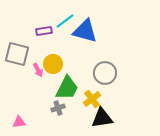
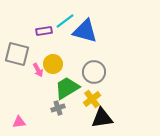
gray circle: moved 11 px left, 1 px up
green trapezoid: rotated 148 degrees counterclockwise
